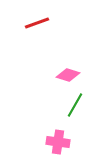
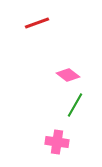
pink diamond: rotated 20 degrees clockwise
pink cross: moved 1 px left
